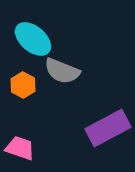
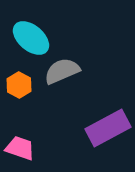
cyan ellipse: moved 2 px left, 1 px up
gray semicircle: rotated 135 degrees clockwise
orange hexagon: moved 4 px left
